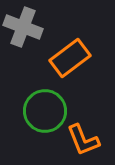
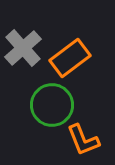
gray cross: moved 21 px down; rotated 27 degrees clockwise
green circle: moved 7 px right, 6 px up
